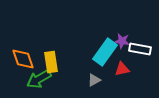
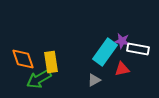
white rectangle: moved 2 px left
